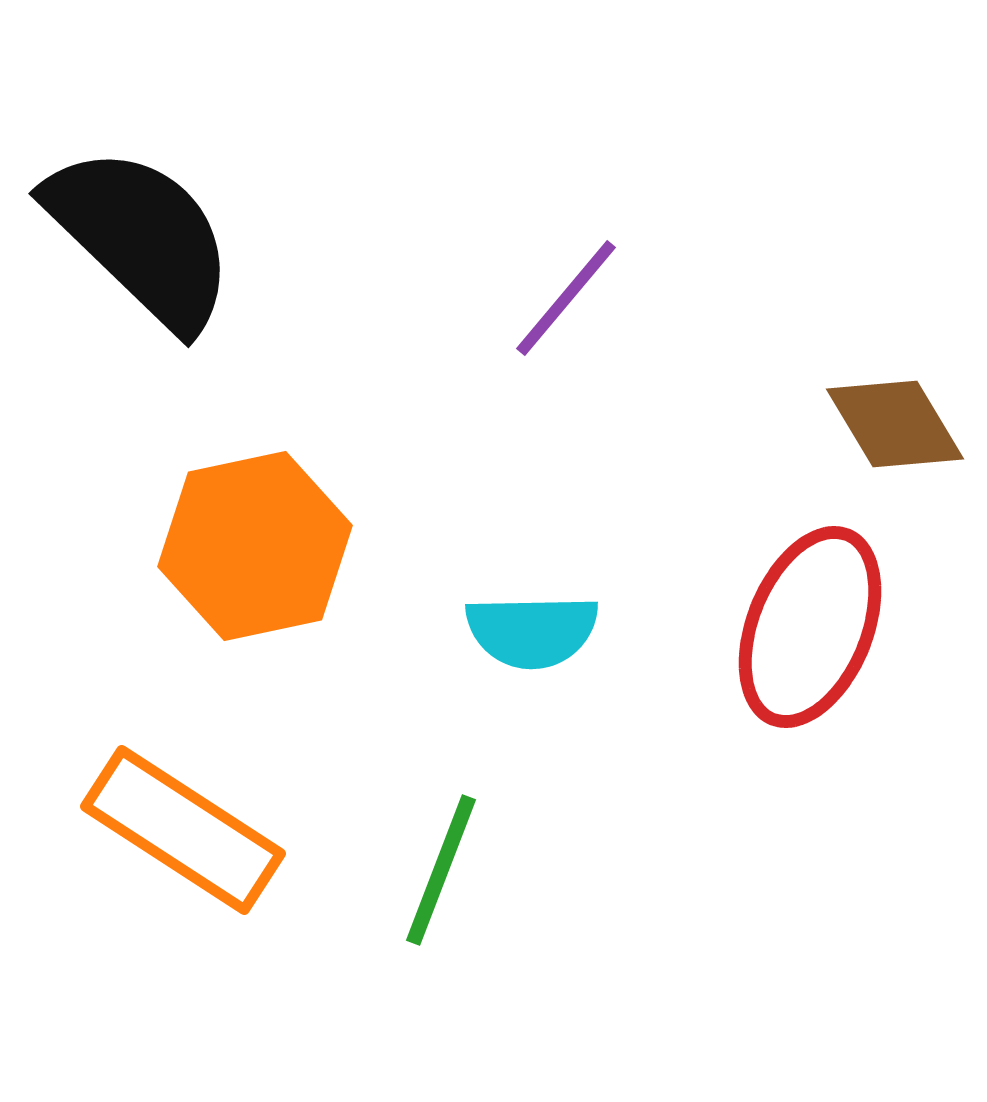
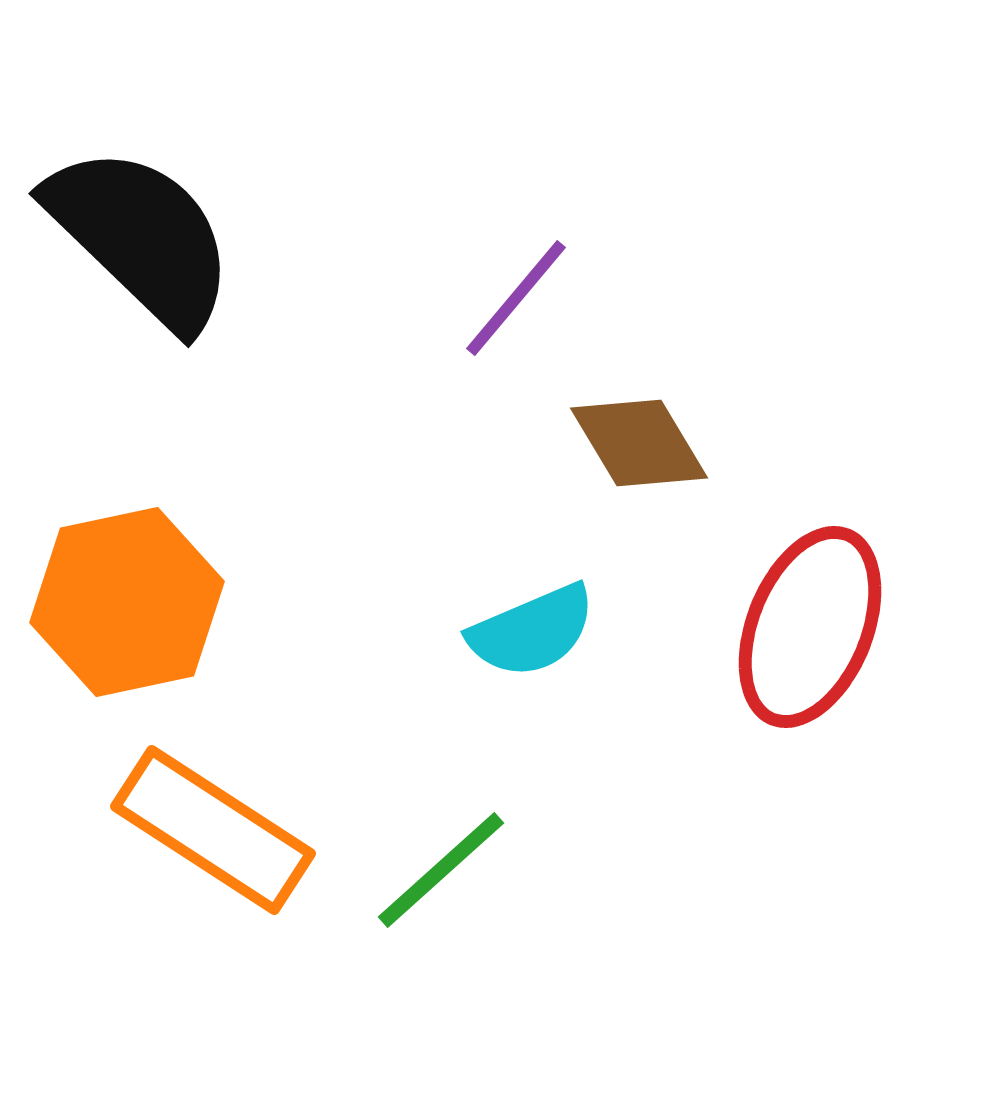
purple line: moved 50 px left
brown diamond: moved 256 px left, 19 px down
orange hexagon: moved 128 px left, 56 px down
cyan semicircle: rotated 22 degrees counterclockwise
orange rectangle: moved 30 px right
green line: rotated 27 degrees clockwise
